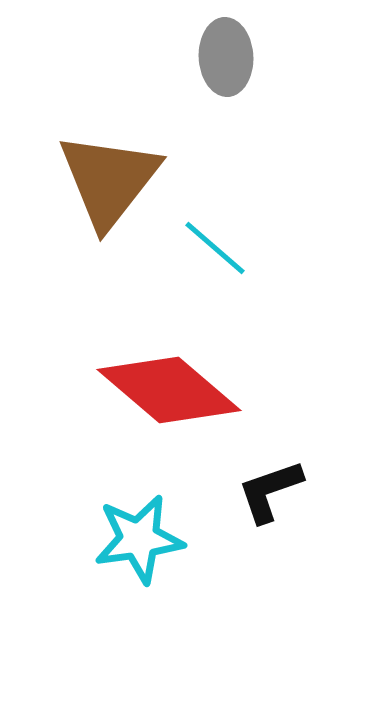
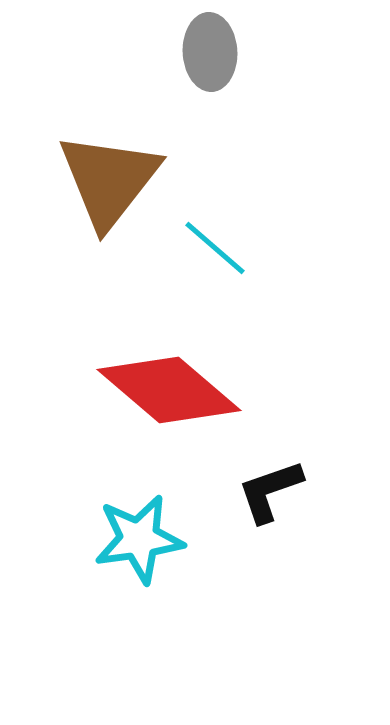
gray ellipse: moved 16 px left, 5 px up
